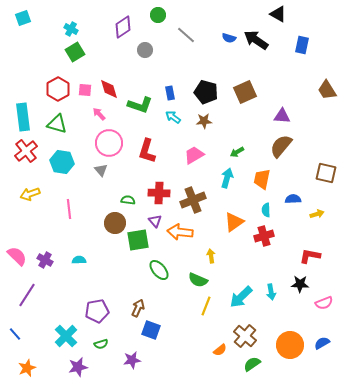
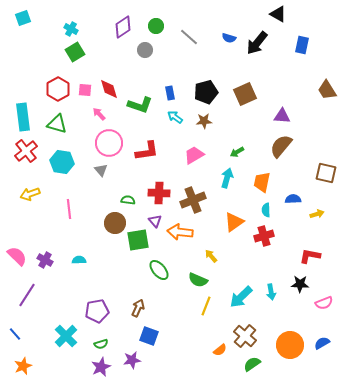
green circle at (158, 15): moved 2 px left, 11 px down
gray line at (186, 35): moved 3 px right, 2 px down
black arrow at (256, 40): moved 1 px right, 3 px down; rotated 85 degrees counterclockwise
black pentagon at (206, 92): rotated 30 degrees counterclockwise
brown square at (245, 92): moved 2 px down
cyan arrow at (173, 117): moved 2 px right
red L-shape at (147, 151): rotated 115 degrees counterclockwise
orange trapezoid at (262, 179): moved 3 px down
yellow arrow at (211, 256): rotated 32 degrees counterclockwise
blue square at (151, 330): moved 2 px left, 6 px down
purple star at (78, 367): moved 23 px right; rotated 12 degrees counterclockwise
orange star at (27, 368): moved 4 px left, 2 px up
